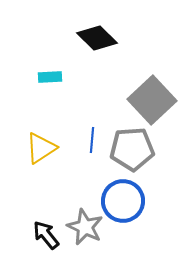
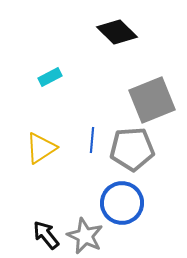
black diamond: moved 20 px right, 6 px up
cyan rectangle: rotated 25 degrees counterclockwise
gray square: rotated 21 degrees clockwise
blue circle: moved 1 px left, 2 px down
gray star: moved 9 px down
